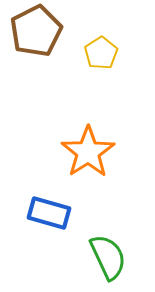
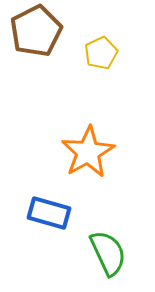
yellow pentagon: rotated 8 degrees clockwise
orange star: rotated 4 degrees clockwise
green semicircle: moved 4 px up
